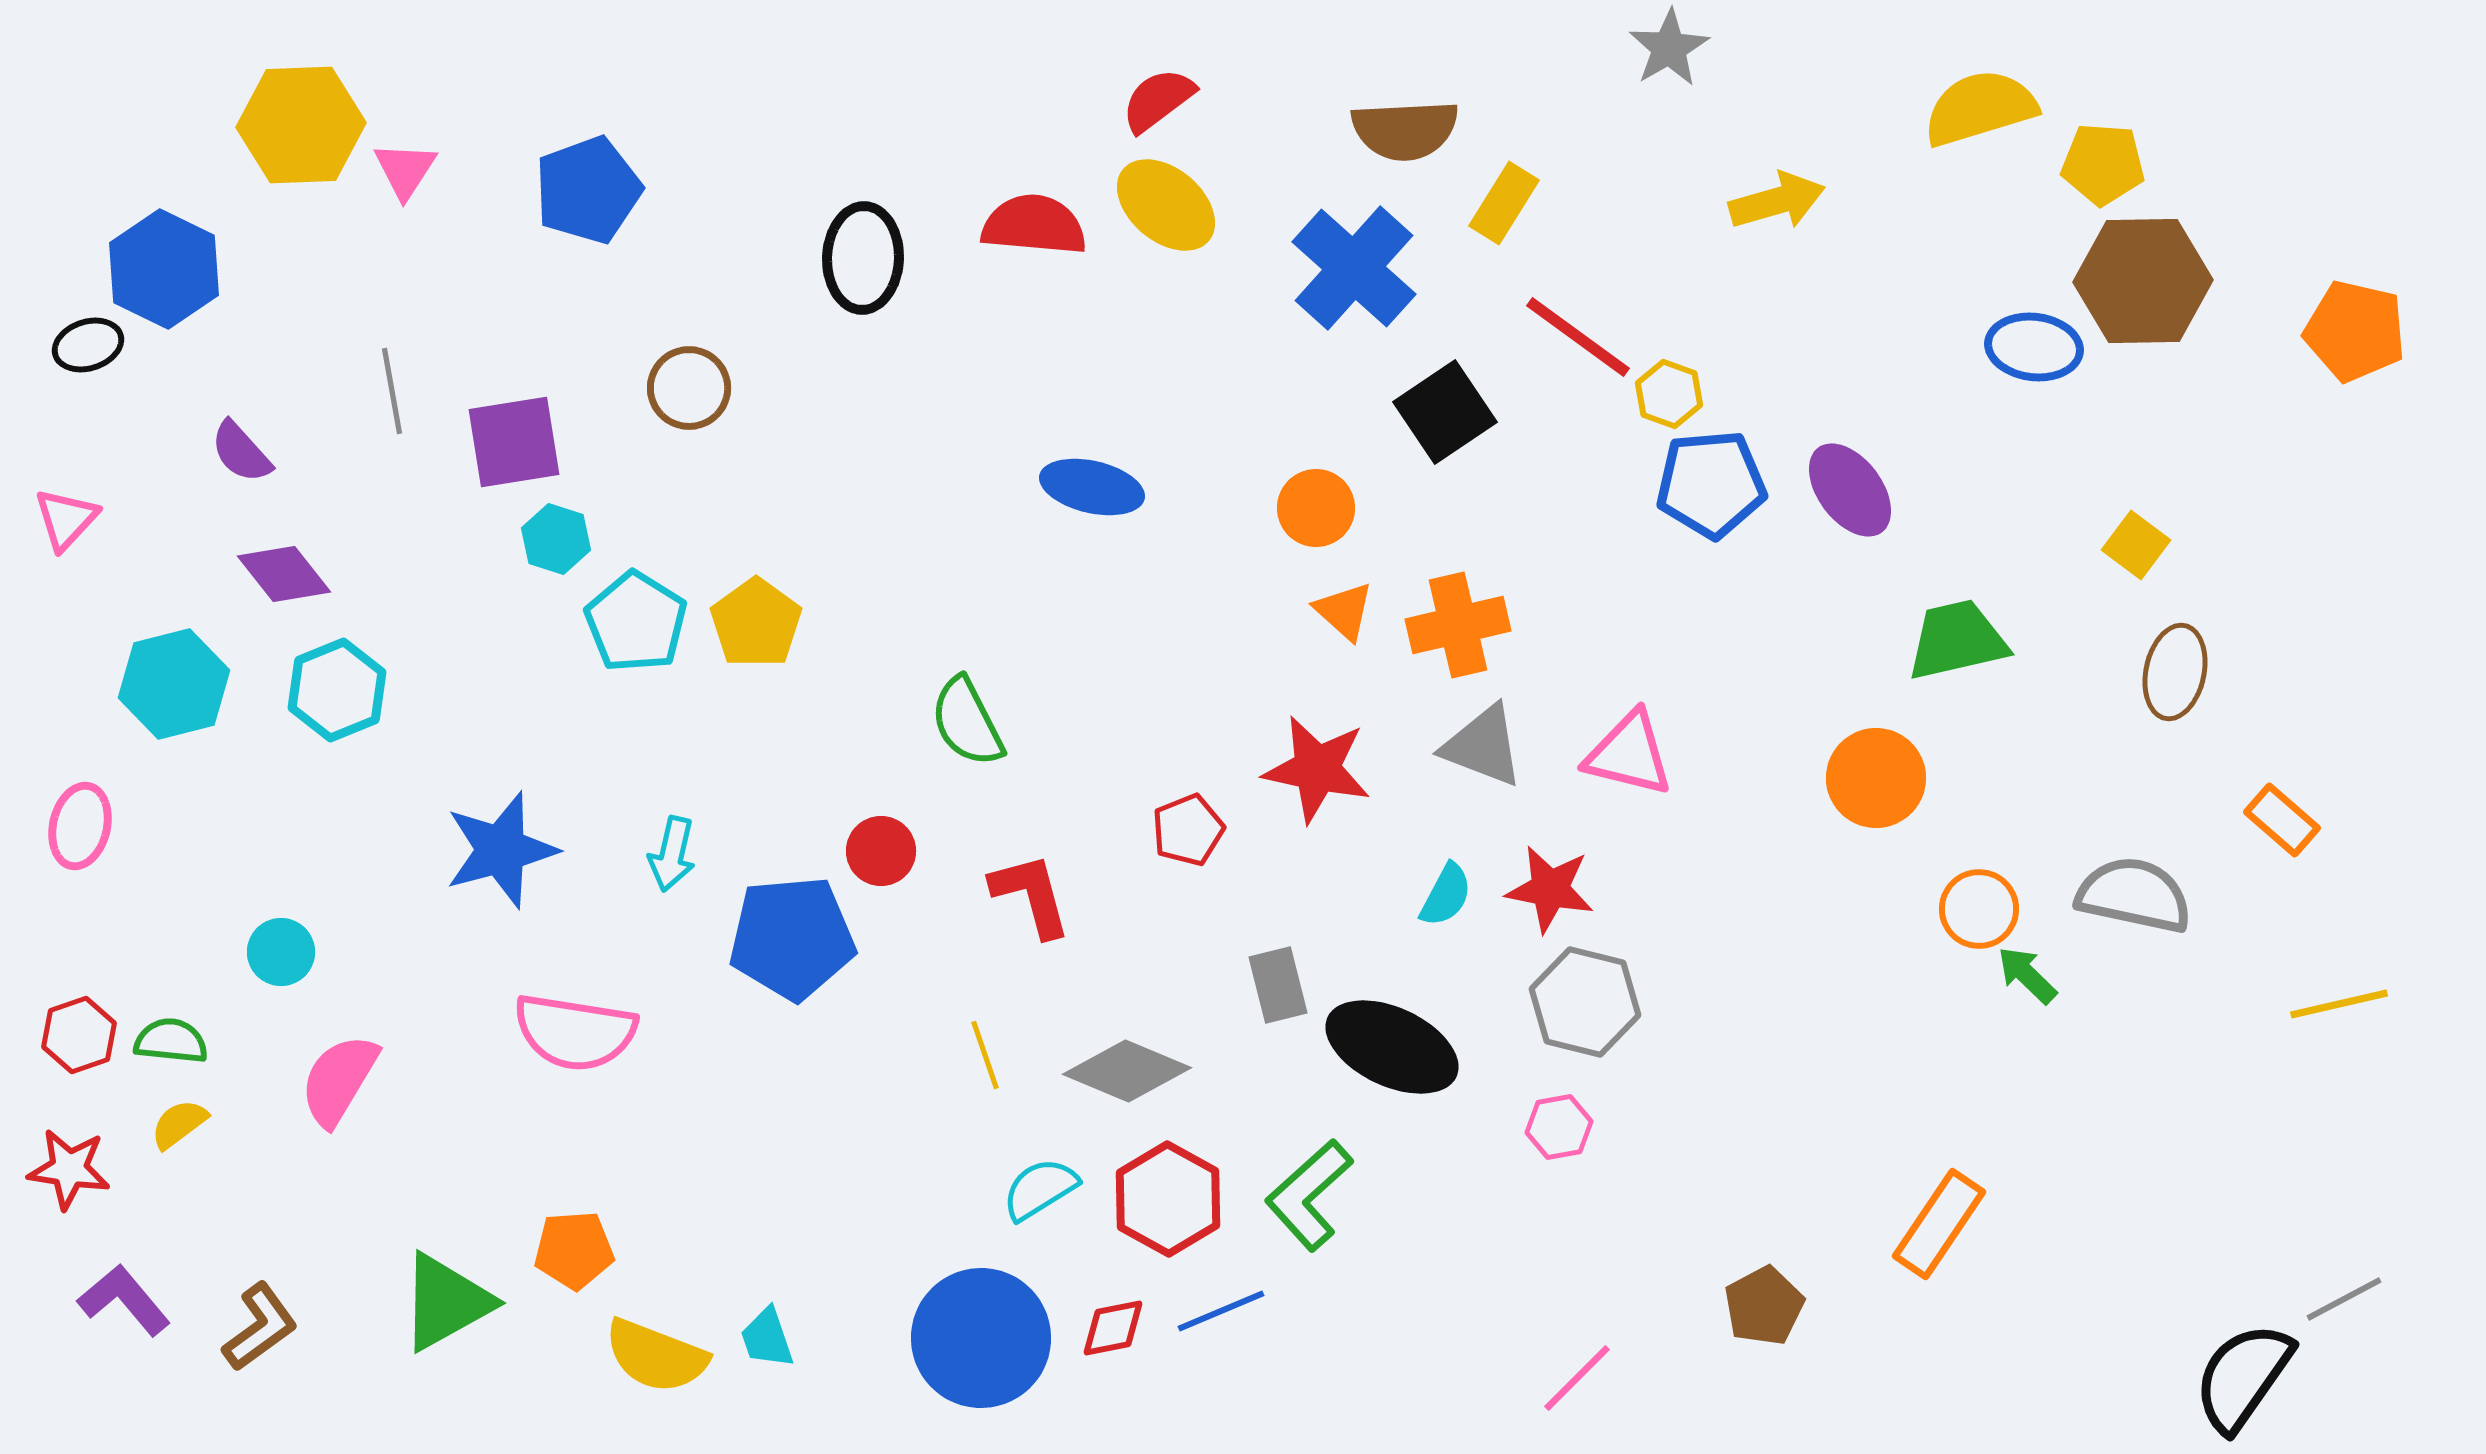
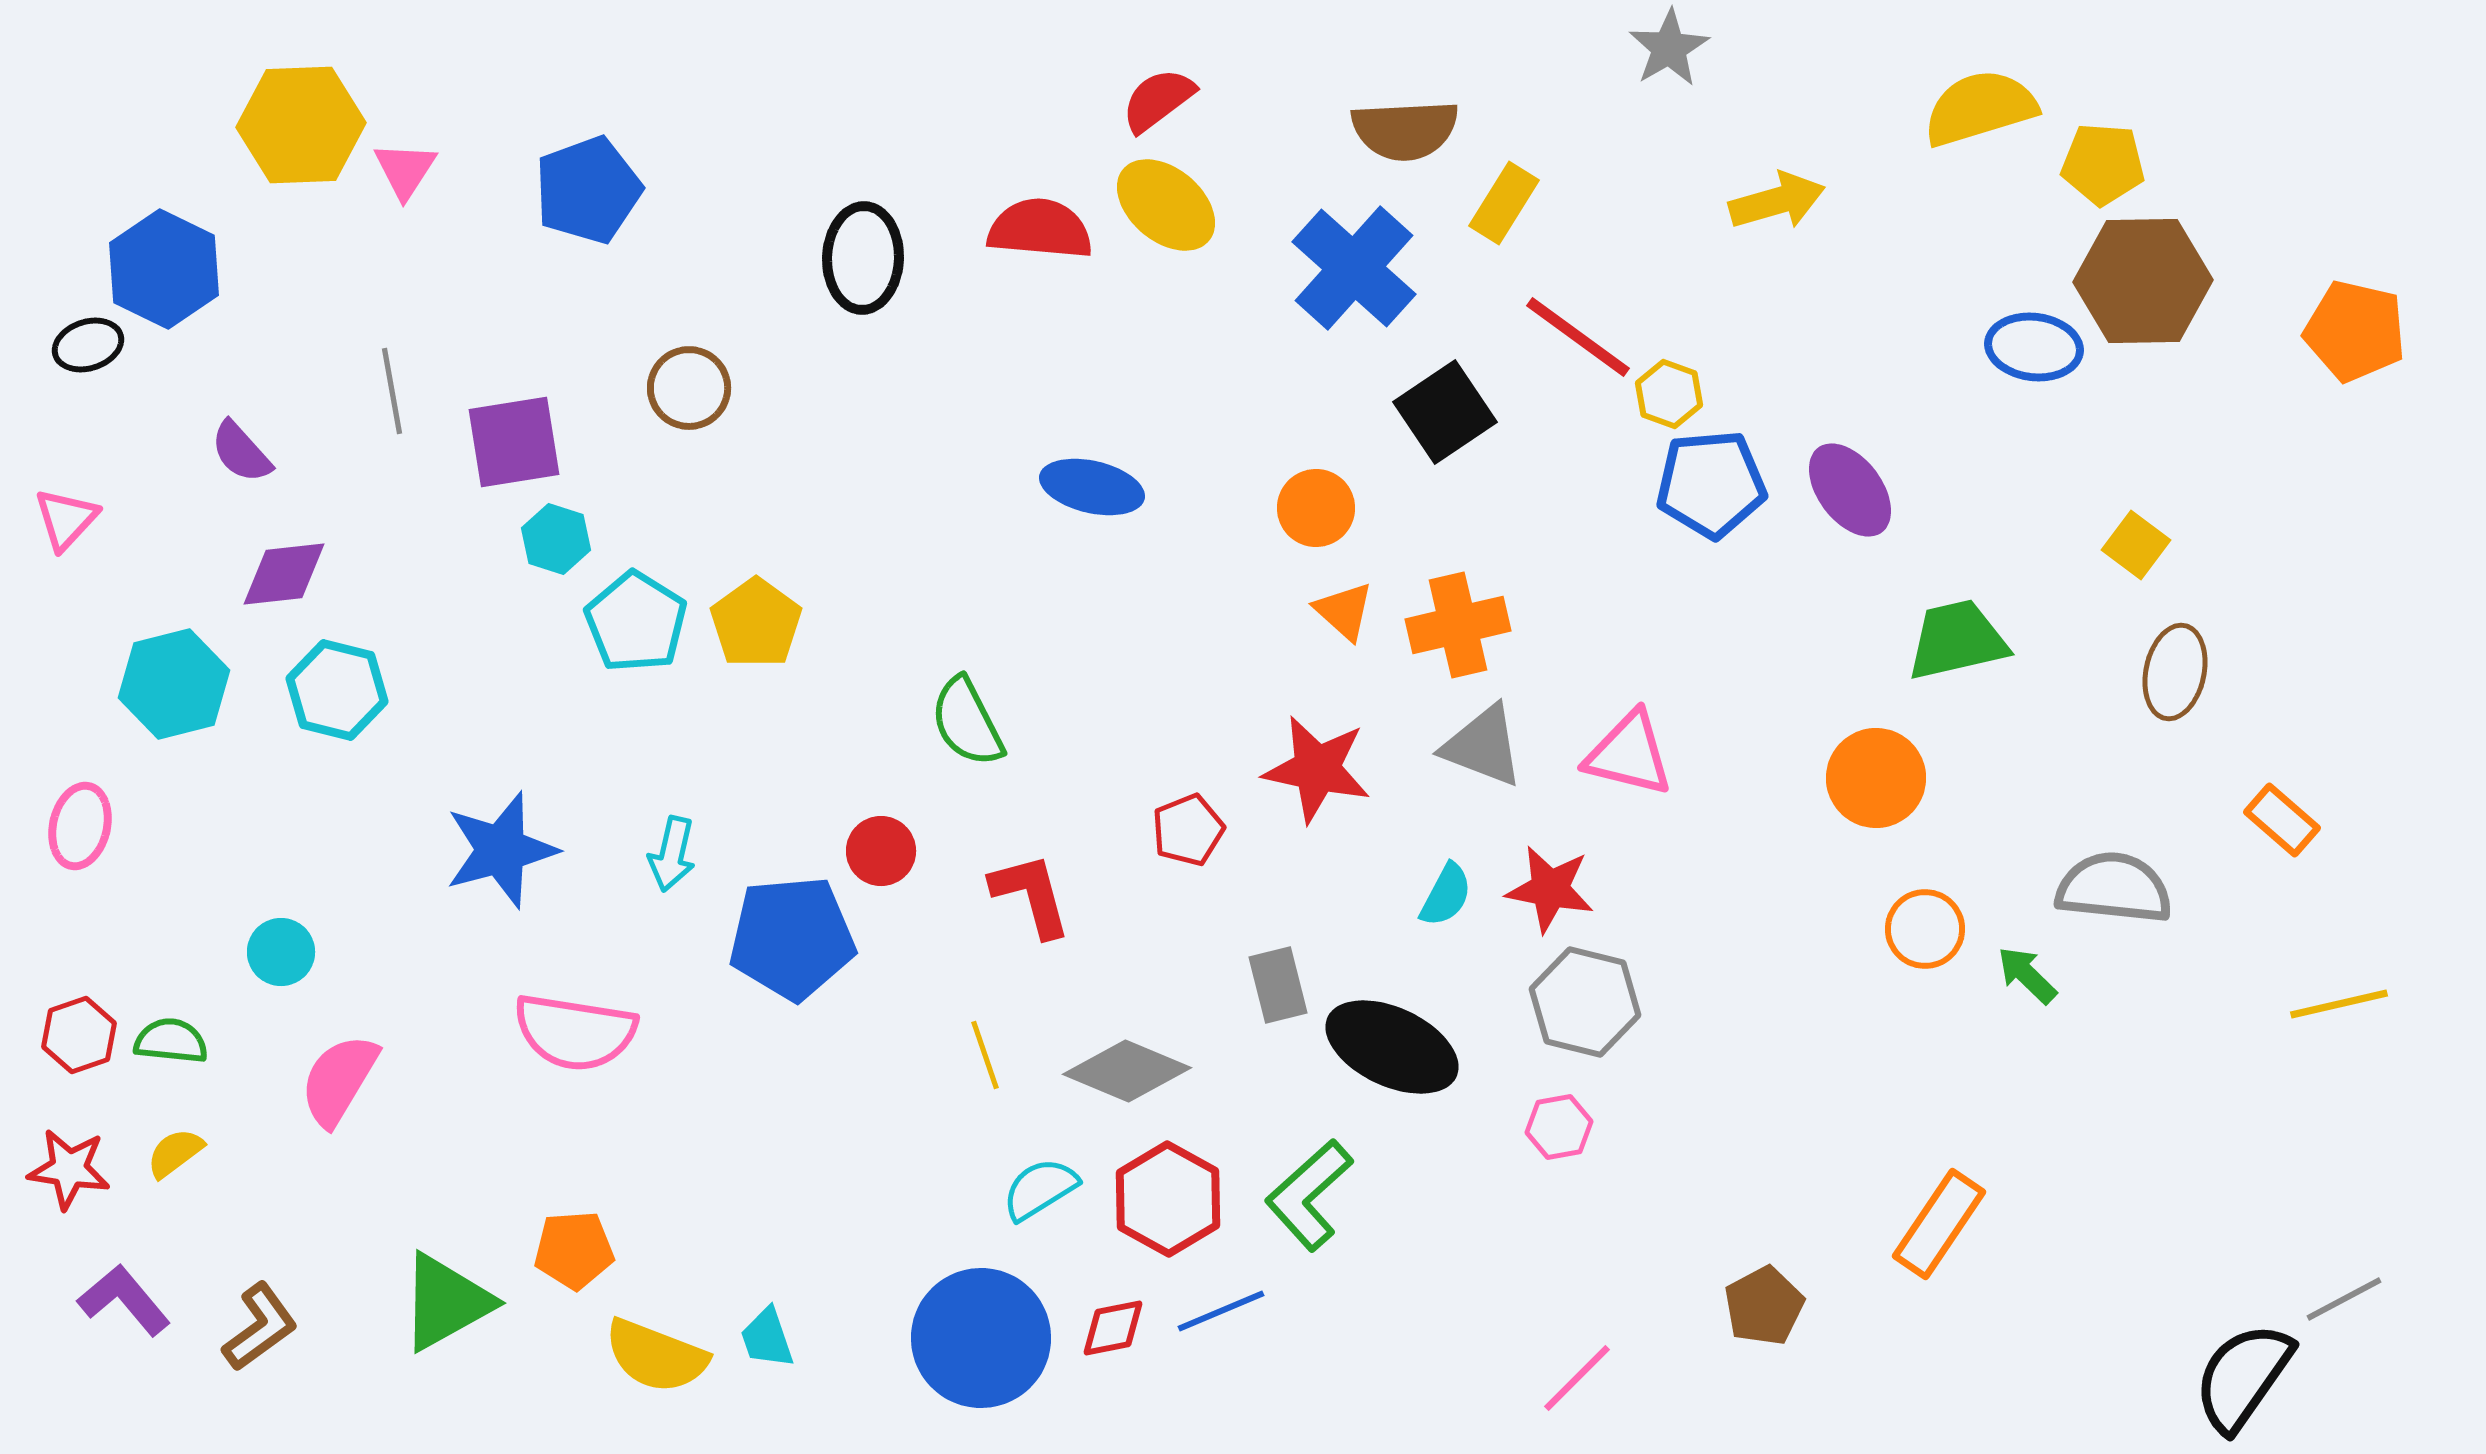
red semicircle at (1034, 225): moved 6 px right, 4 px down
purple diamond at (284, 574): rotated 58 degrees counterclockwise
cyan hexagon at (337, 690): rotated 24 degrees counterclockwise
gray semicircle at (2134, 895): moved 20 px left, 7 px up; rotated 6 degrees counterclockwise
orange circle at (1979, 909): moved 54 px left, 20 px down
yellow semicircle at (179, 1124): moved 4 px left, 29 px down
